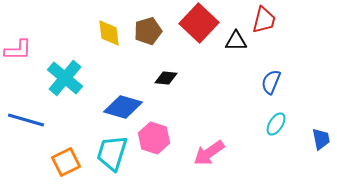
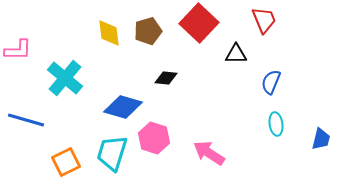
red trapezoid: rotated 36 degrees counterclockwise
black triangle: moved 13 px down
cyan ellipse: rotated 40 degrees counterclockwise
blue trapezoid: rotated 25 degrees clockwise
pink arrow: rotated 68 degrees clockwise
